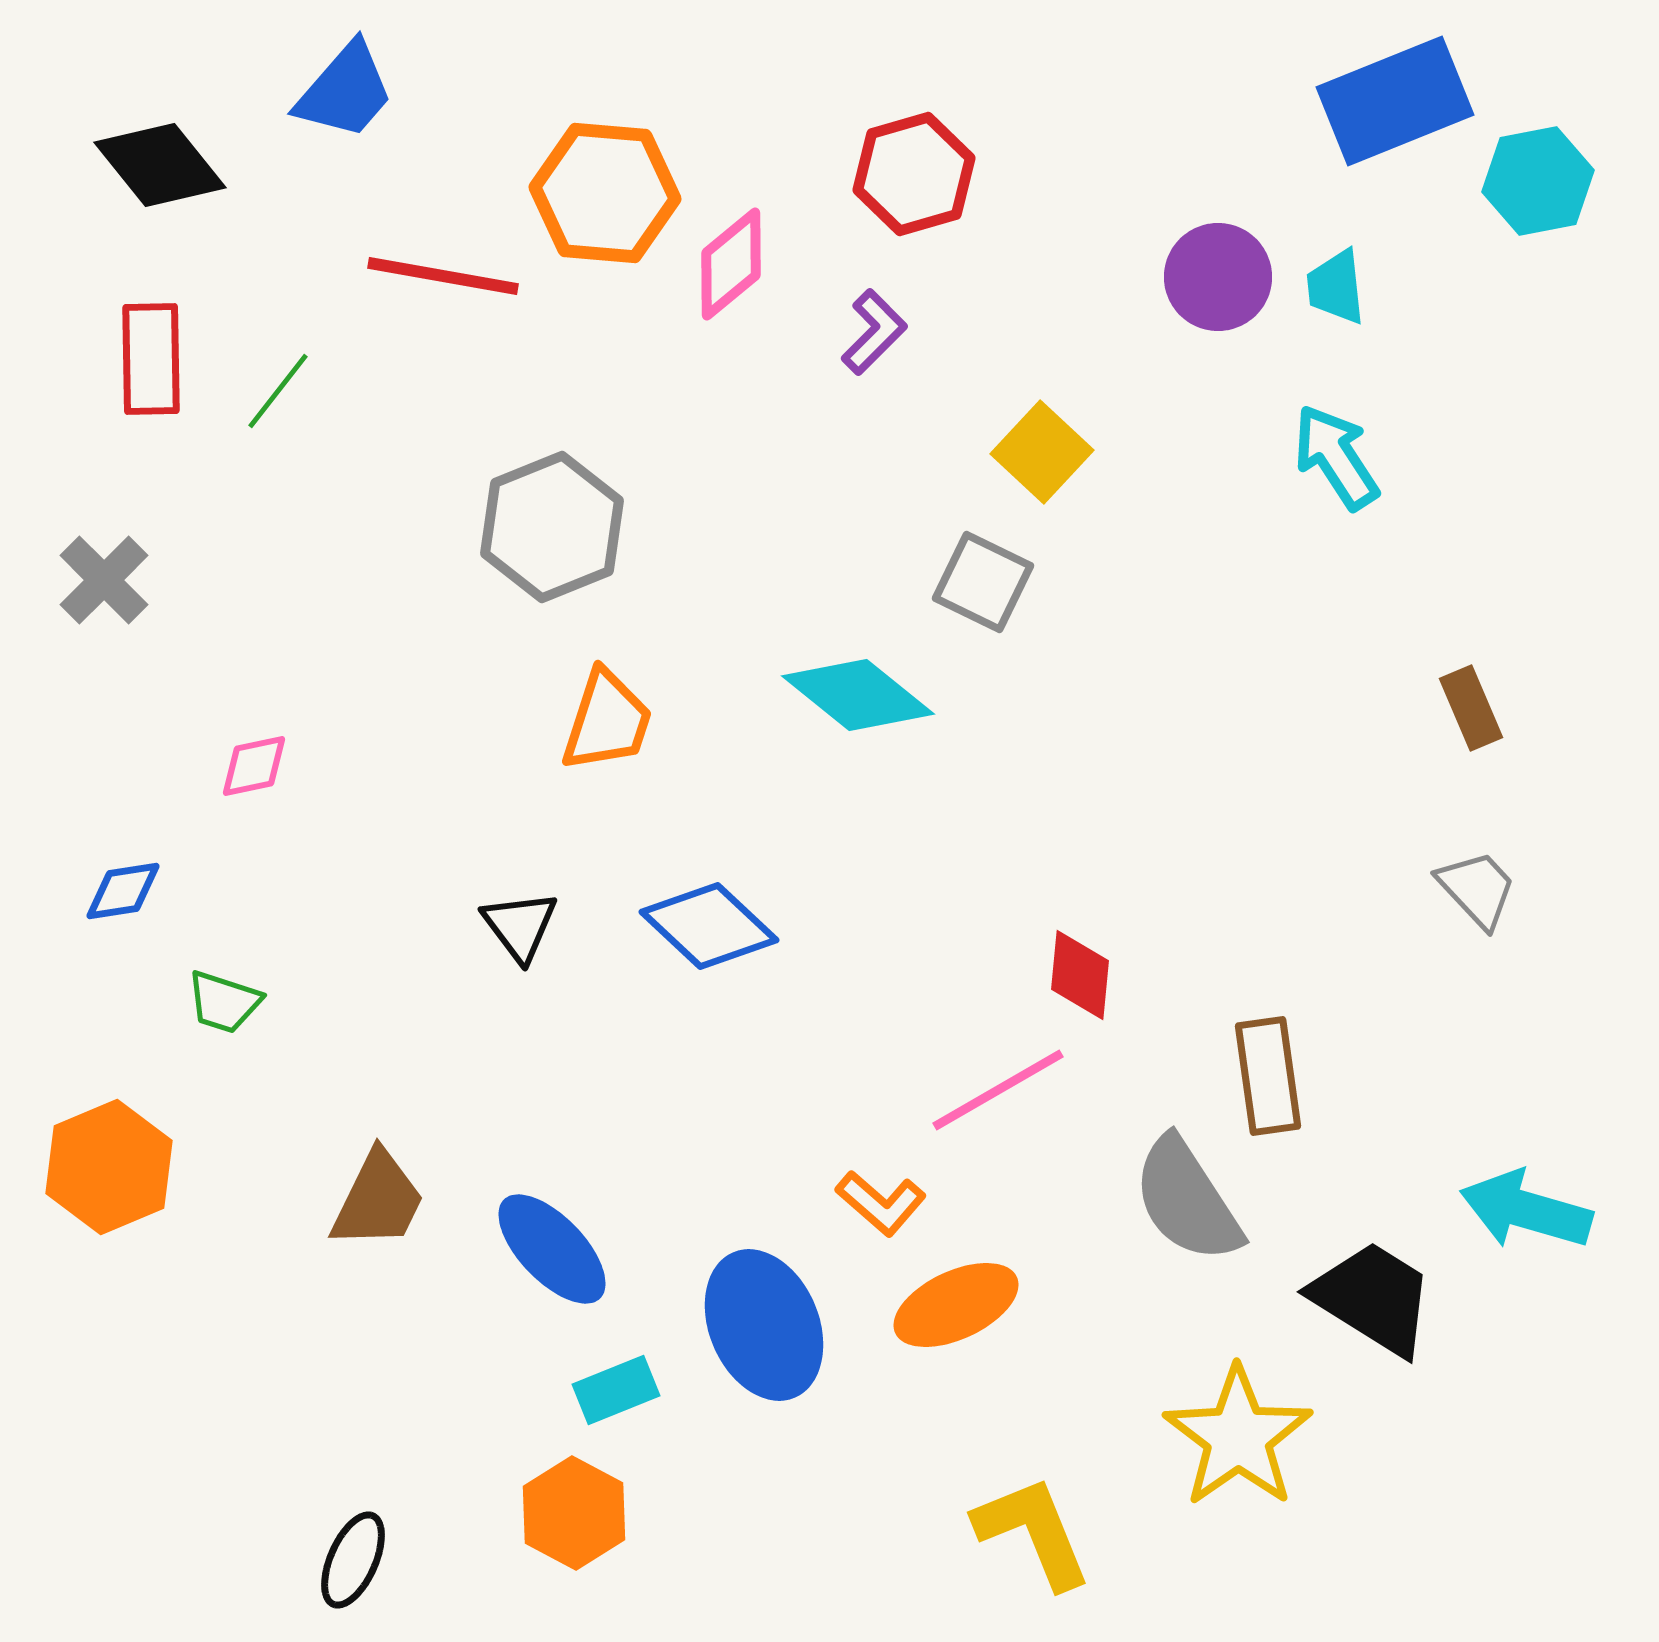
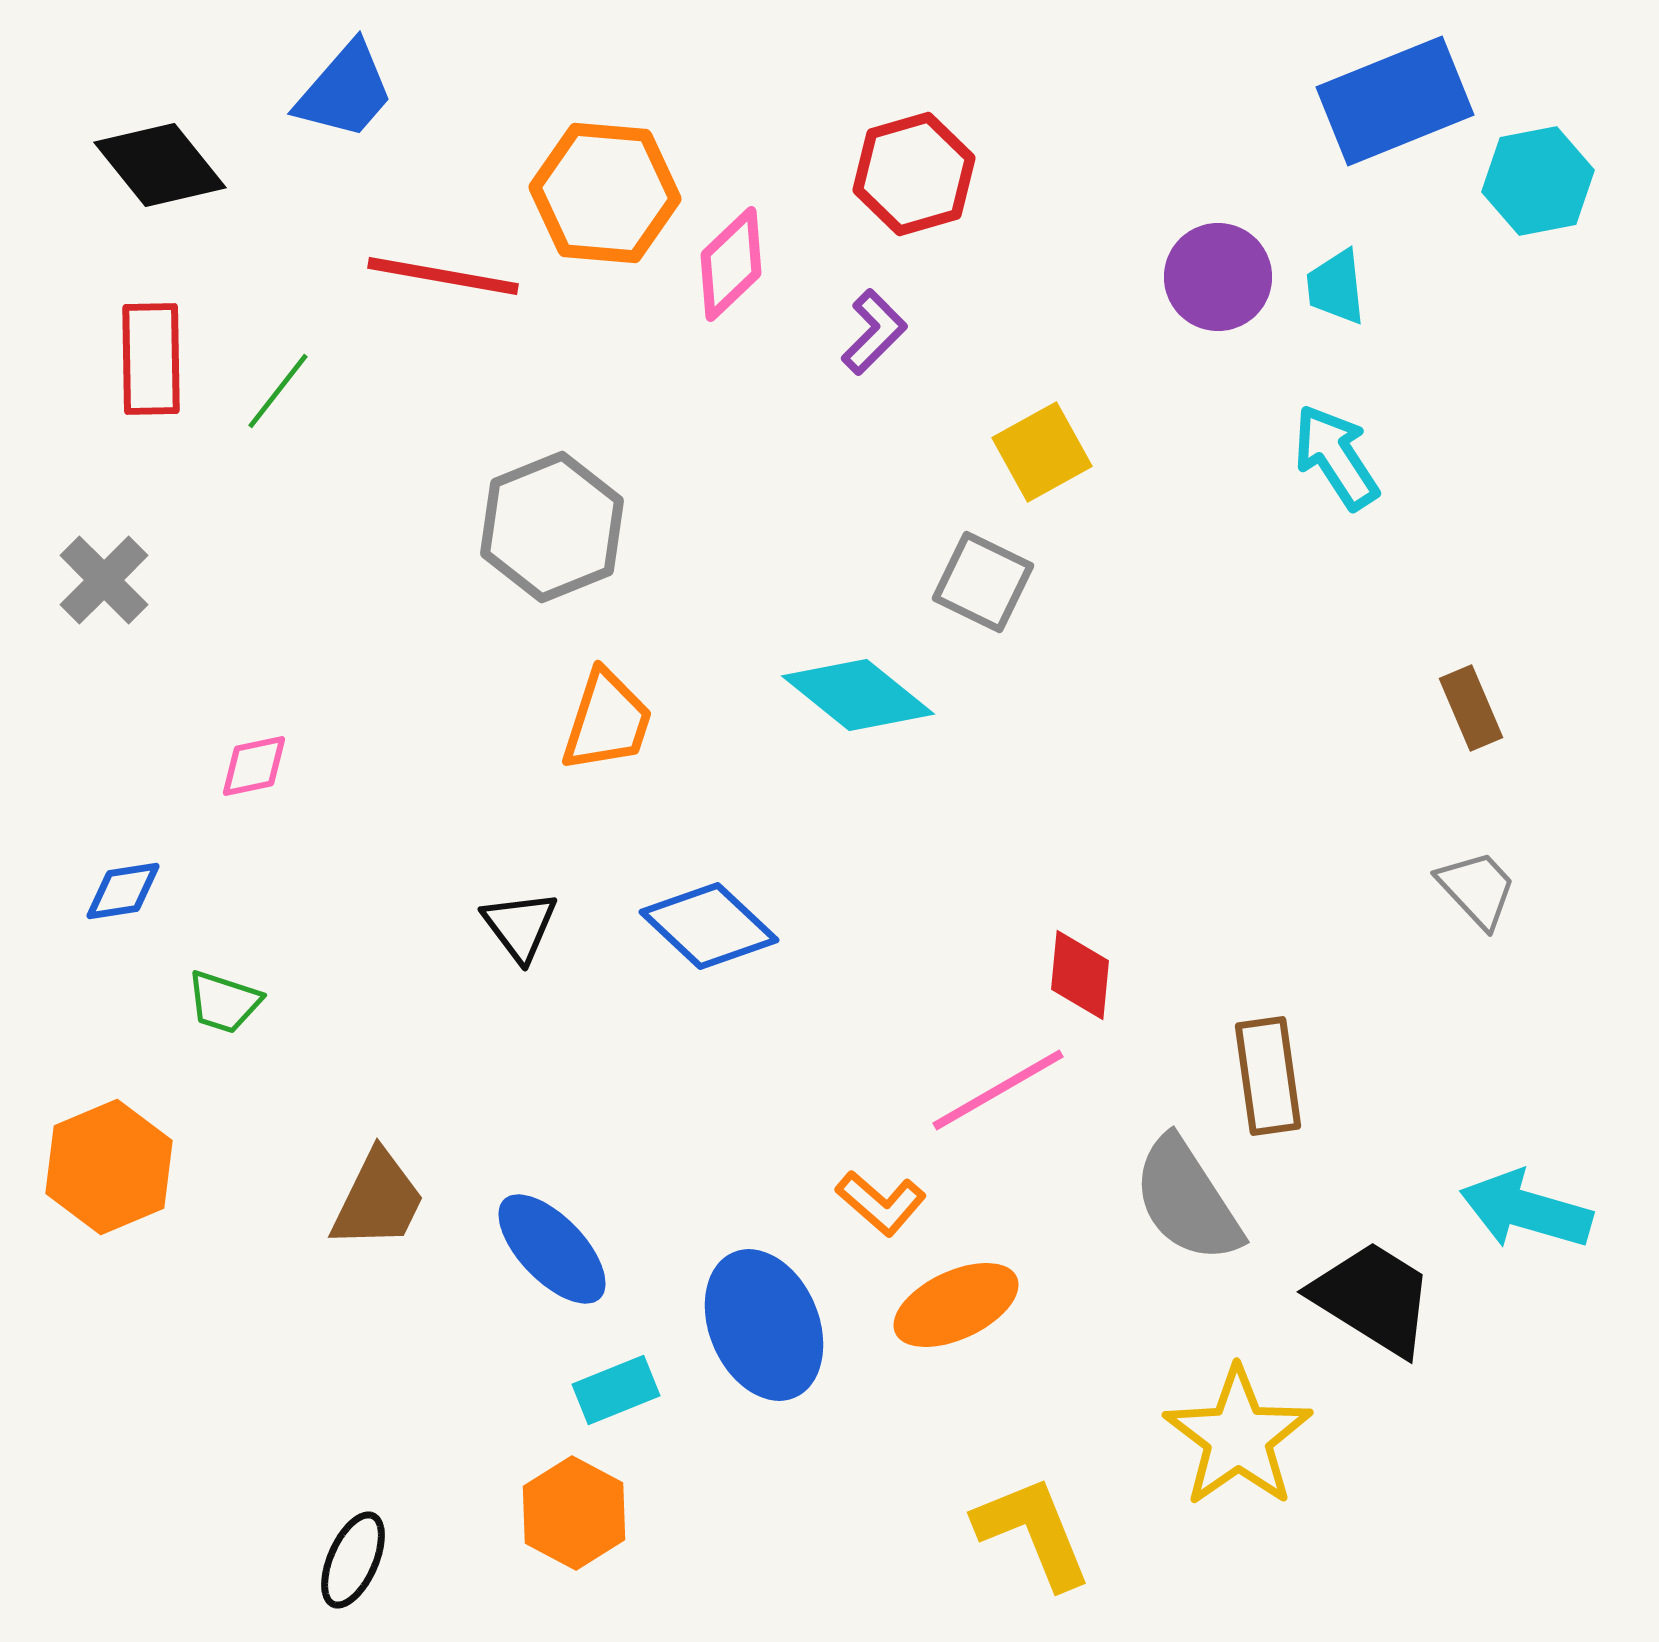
pink diamond at (731, 264): rotated 4 degrees counterclockwise
yellow square at (1042, 452): rotated 18 degrees clockwise
